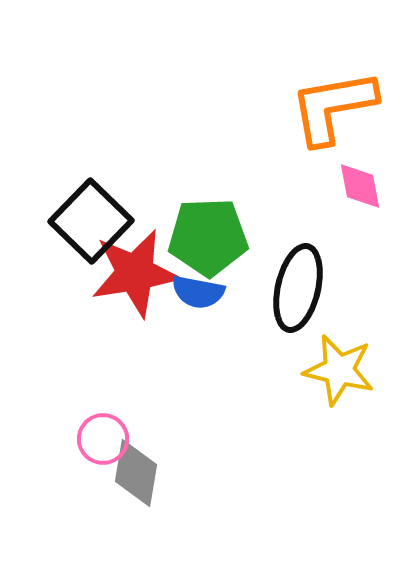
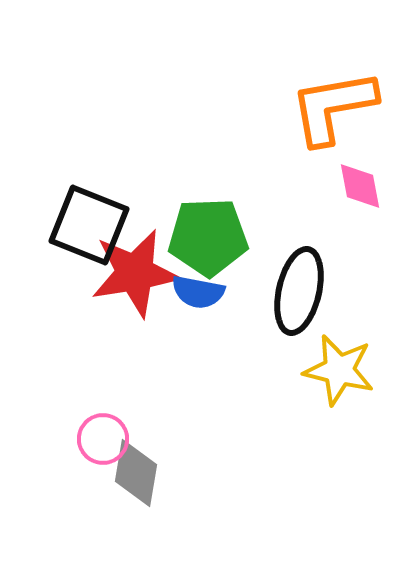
black square: moved 2 px left, 4 px down; rotated 22 degrees counterclockwise
black ellipse: moved 1 px right, 3 px down
